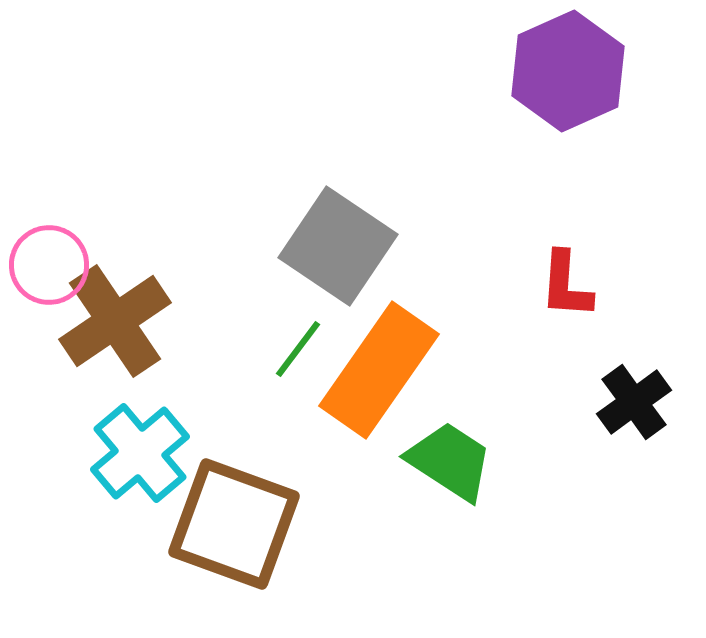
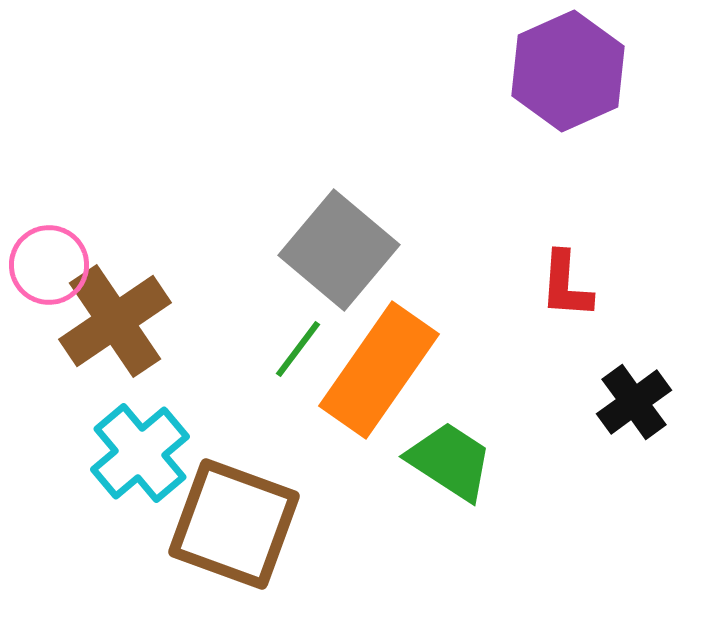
gray square: moved 1 px right, 4 px down; rotated 6 degrees clockwise
